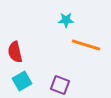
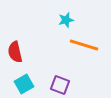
cyan star: rotated 14 degrees counterclockwise
orange line: moved 2 px left
cyan square: moved 2 px right, 3 px down
